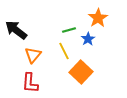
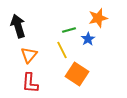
orange star: rotated 18 degrees clockwise
black arrow: moved 2 px right, 4 px up; rotated 35 degrees clockwise
yellow line: moved 2 px left, 1 px up
orange triangle: moved 4 px left
orange square: moved 4 px left, 2 px down; rotated 10 degrees counterclockwise
